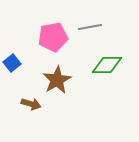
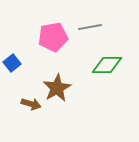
brown star: moved 8 px down
